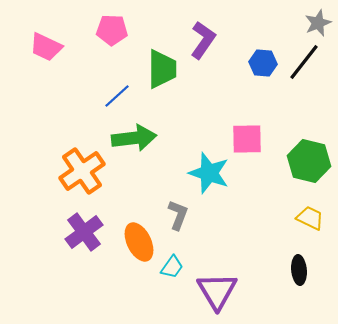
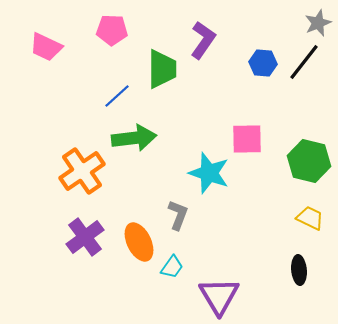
purple cross: moved 1 px right, 5 px down
purple triangle: moved 2 px right, 5 px down
